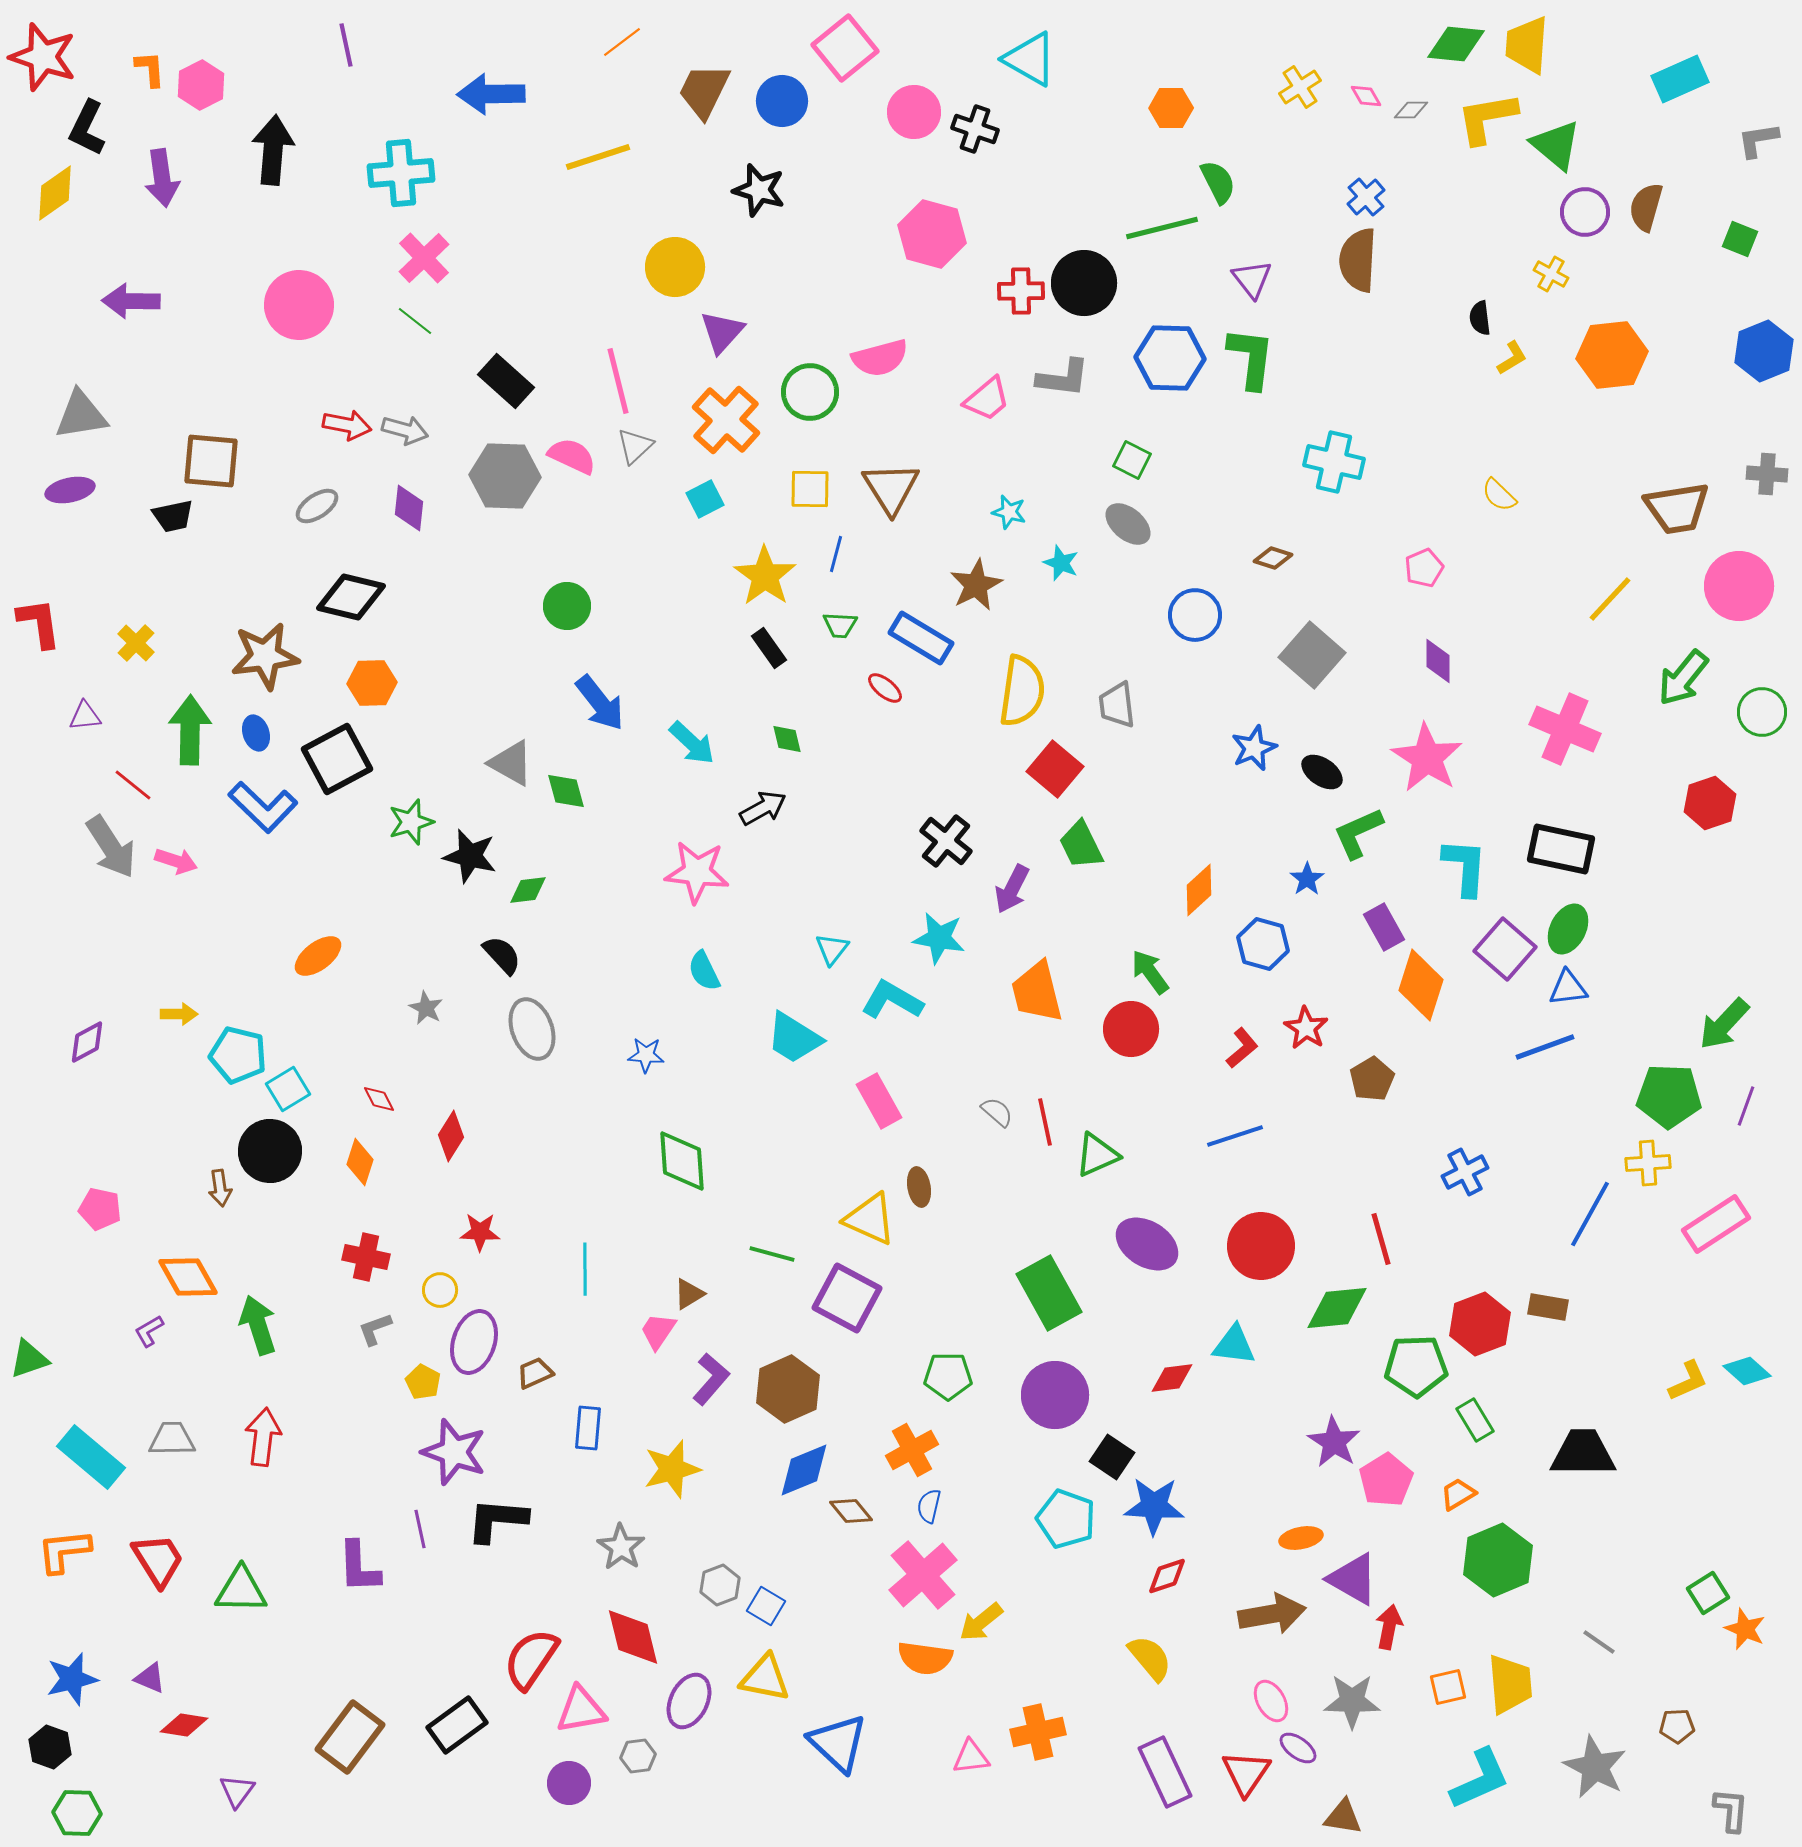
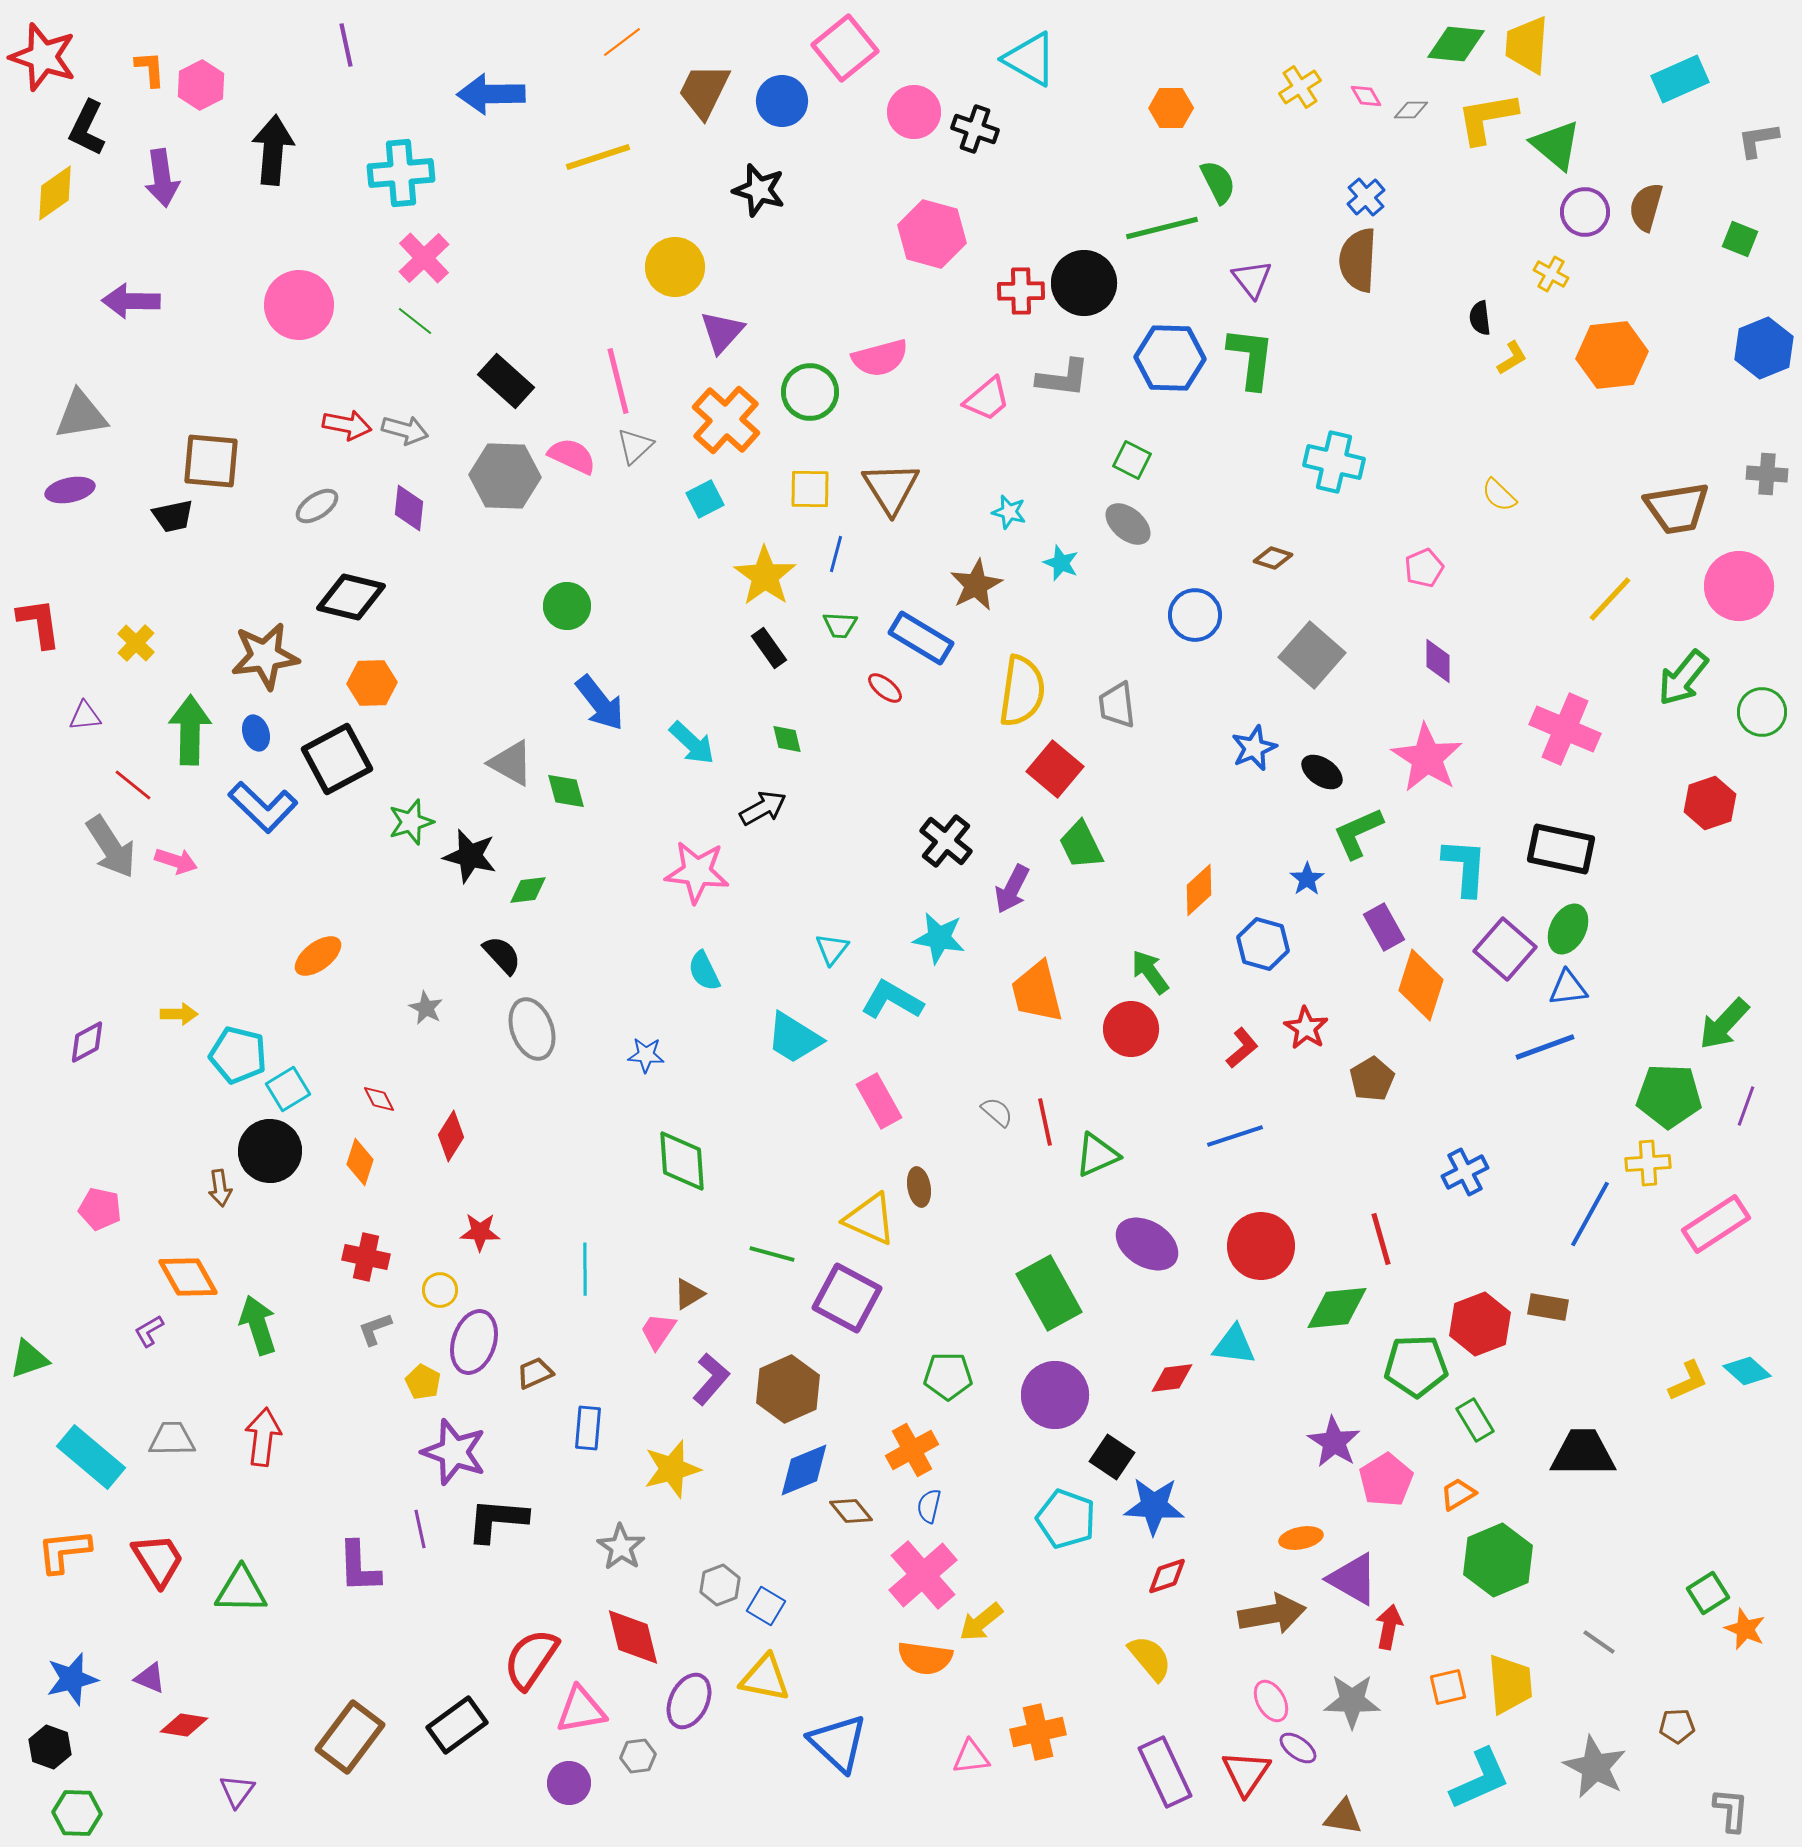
blue hexagon at (1764, 351): moved 3 px up
